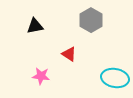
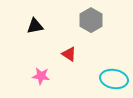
cyan ellipse: moved 1 px left, 1 px down
